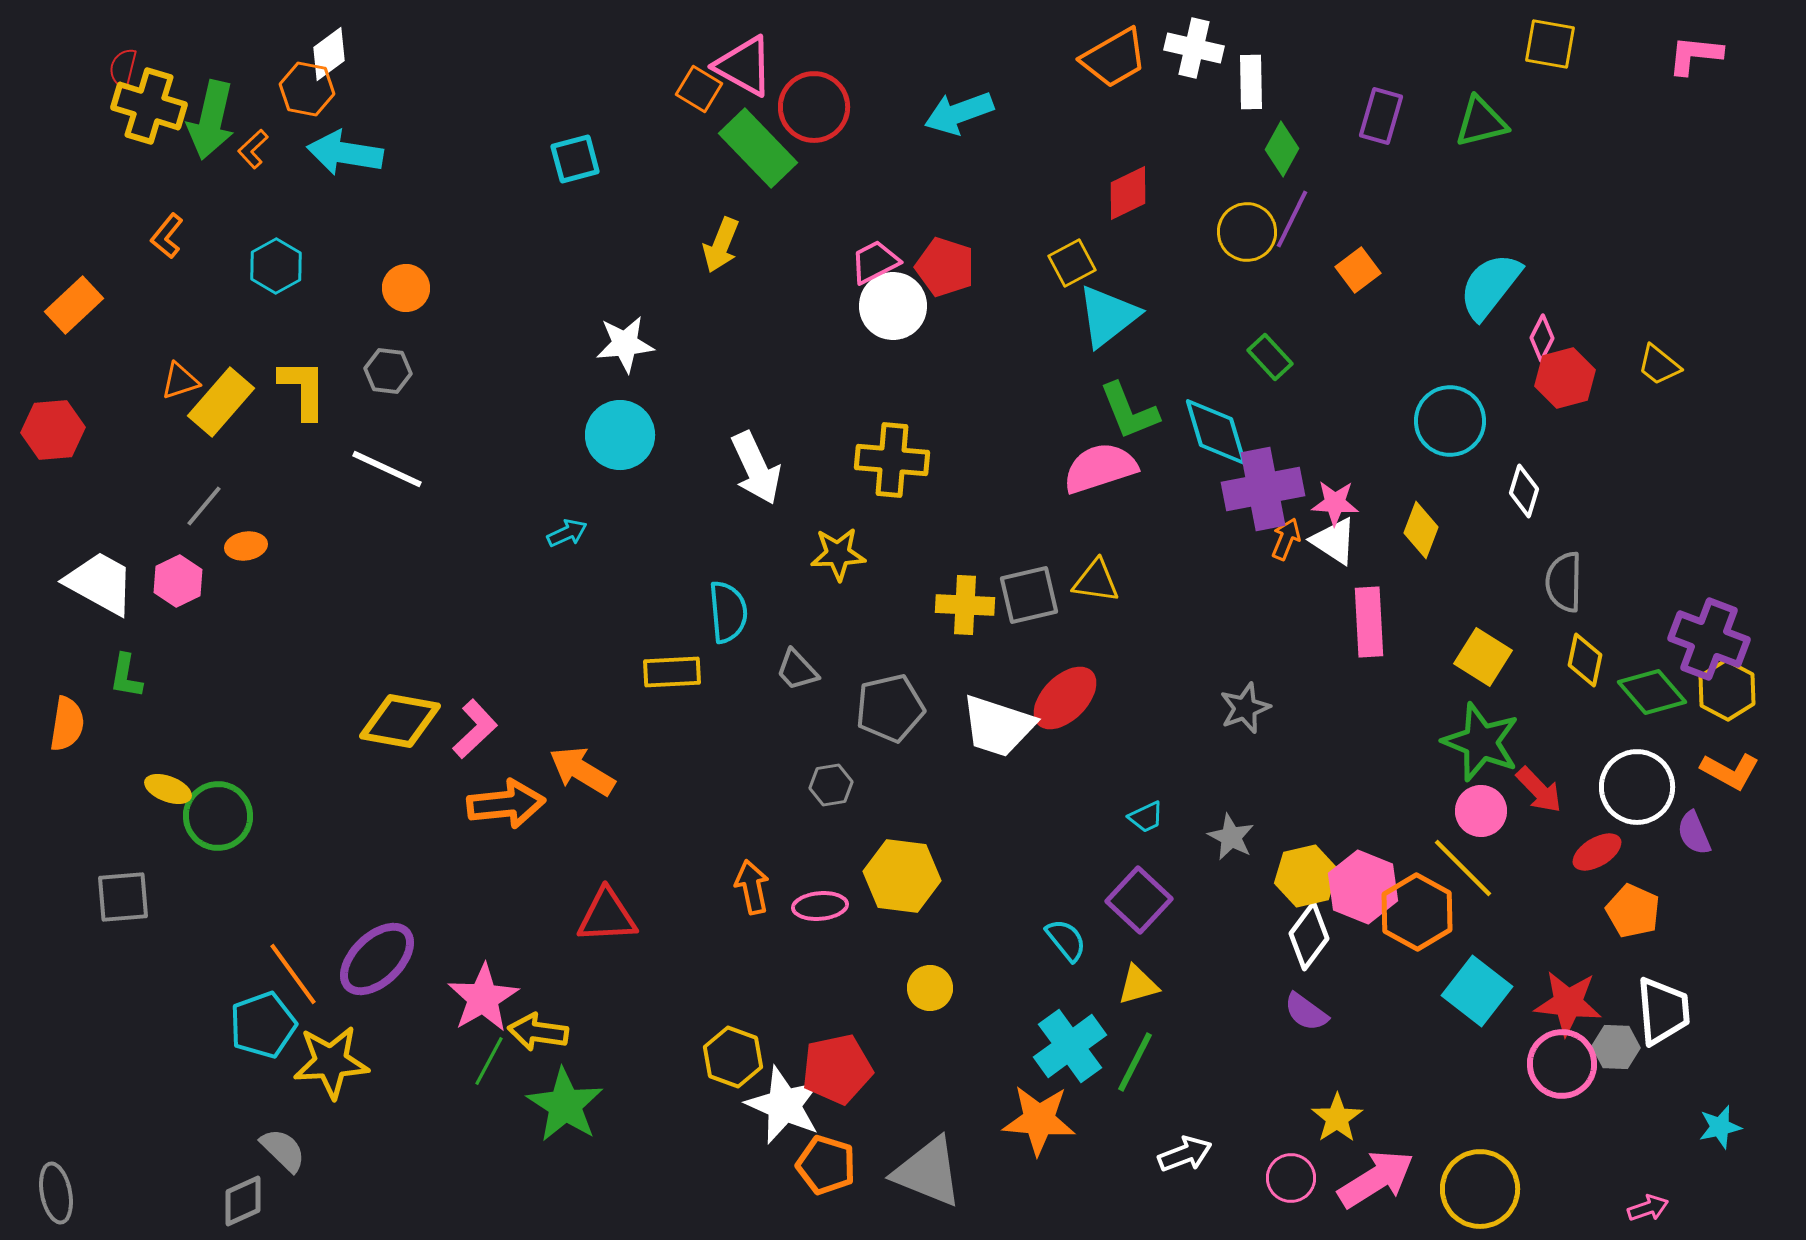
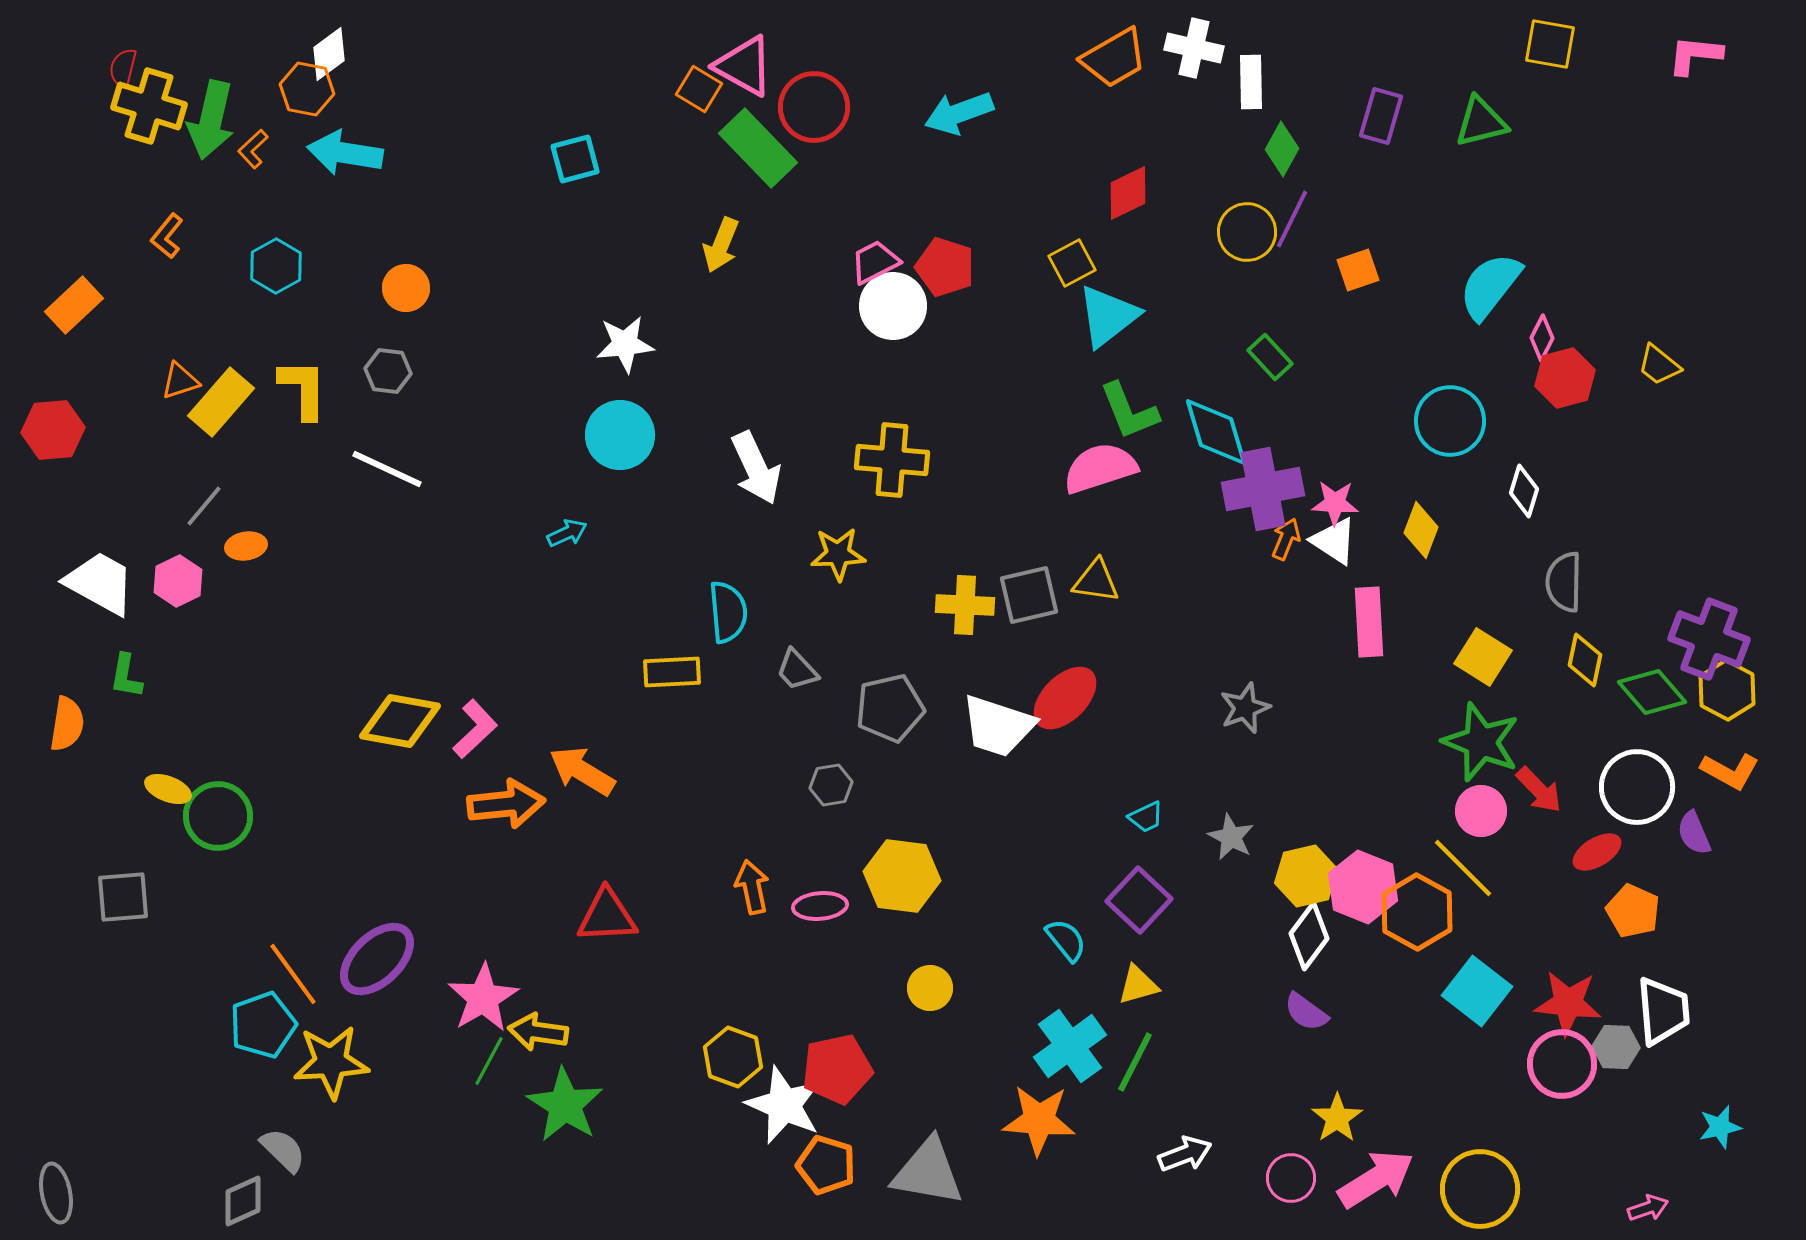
orange square at (1358, 270): rotated 18 degrees clockwise
gray triangle at (928, 1172): rotated 12 degrees counterclockwise
